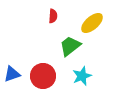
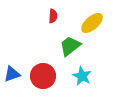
cyan star: rotated 24 degrees counterclockwise
